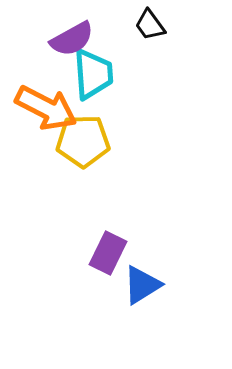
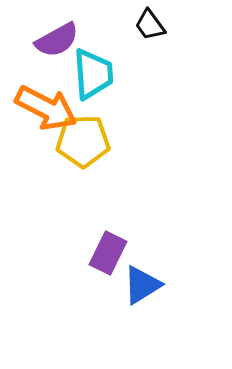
purple semicircle: moved 15 px left, 1 px down
